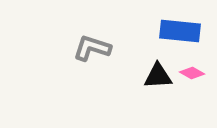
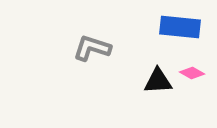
blue rectangle: moved 4 px up
black triangle: moved 5 px down
